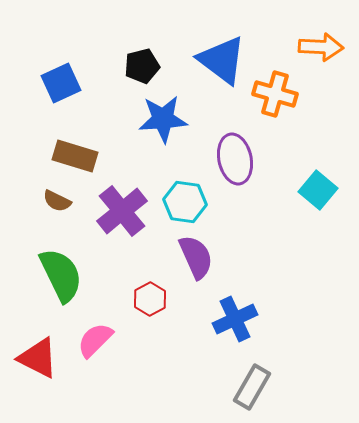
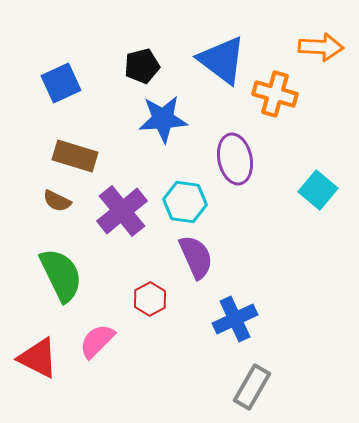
pink semicircle: moved 2 px right, 1 px down
